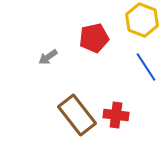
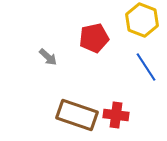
gray arrow: rotated 102 degrees counterclockwise
brown rectangle: rotated 33 degrees counterclockwise
